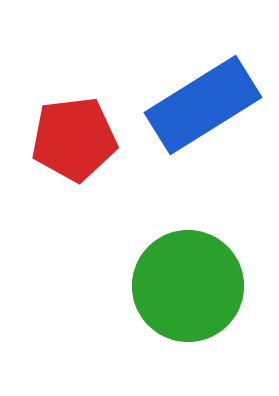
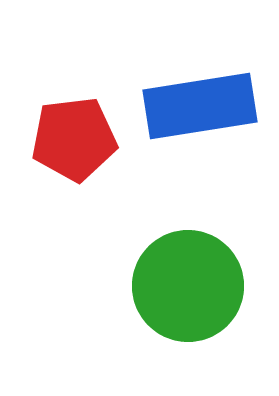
blue rectangle: moved 3 px left, 1 px down; rotated 23 degrees clockwise
